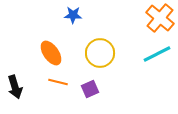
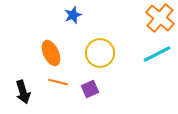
blue star: rotated 24 degrees counterclockwise
orange ellipse: rotated 10 degrees clockwise
black arrow: moved 8 px right, 5 px down
